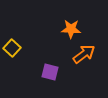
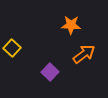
orange star: moved 4 px up
purple square: rotated 30 degrees clockwise
